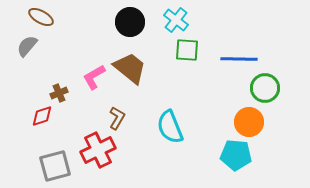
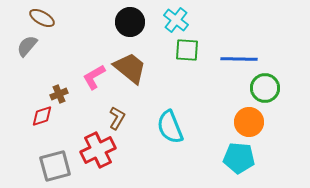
brown ellipse: moved 1 px right, 1 px down
brown cross: moved 1 px down
cyan pentagon: moved 3 px right, 3 px down
